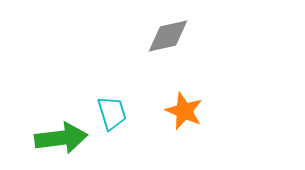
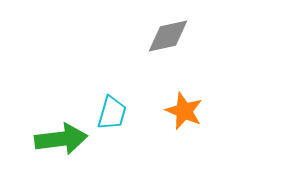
cyan trapezoid: rotated 33 degrees clockwise
green arrow: moved 1 px down
